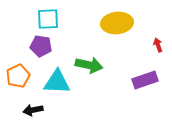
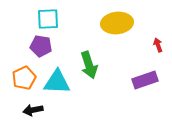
green arrow: rotated 60 degrees clockwise
orange pentagon: moved 6 px right, 2 px down
